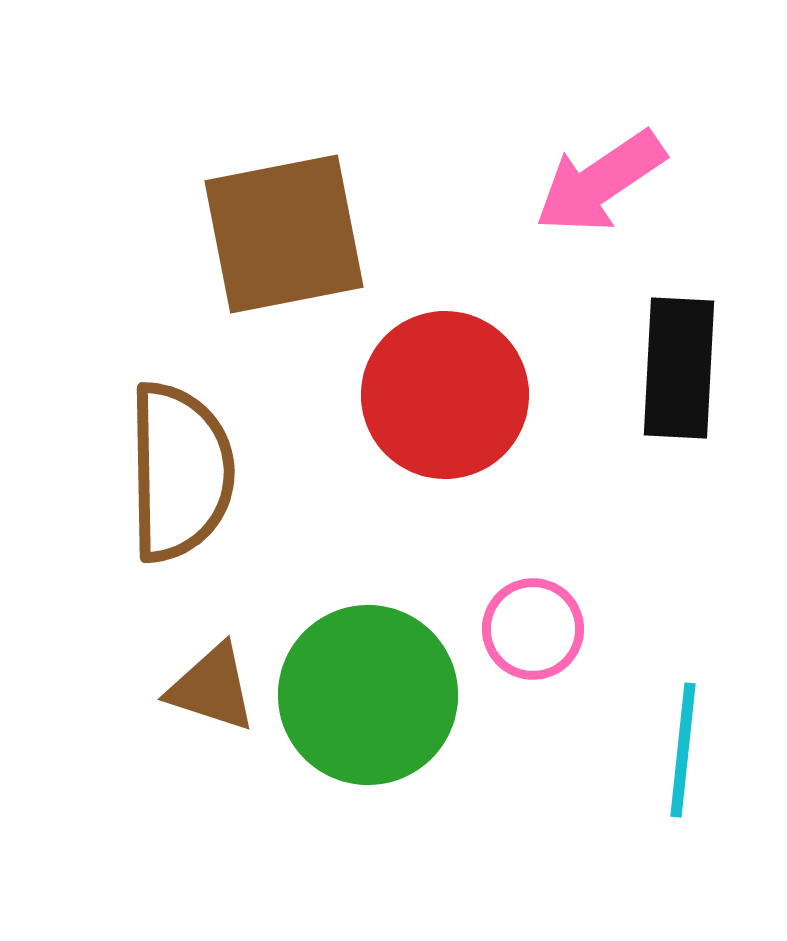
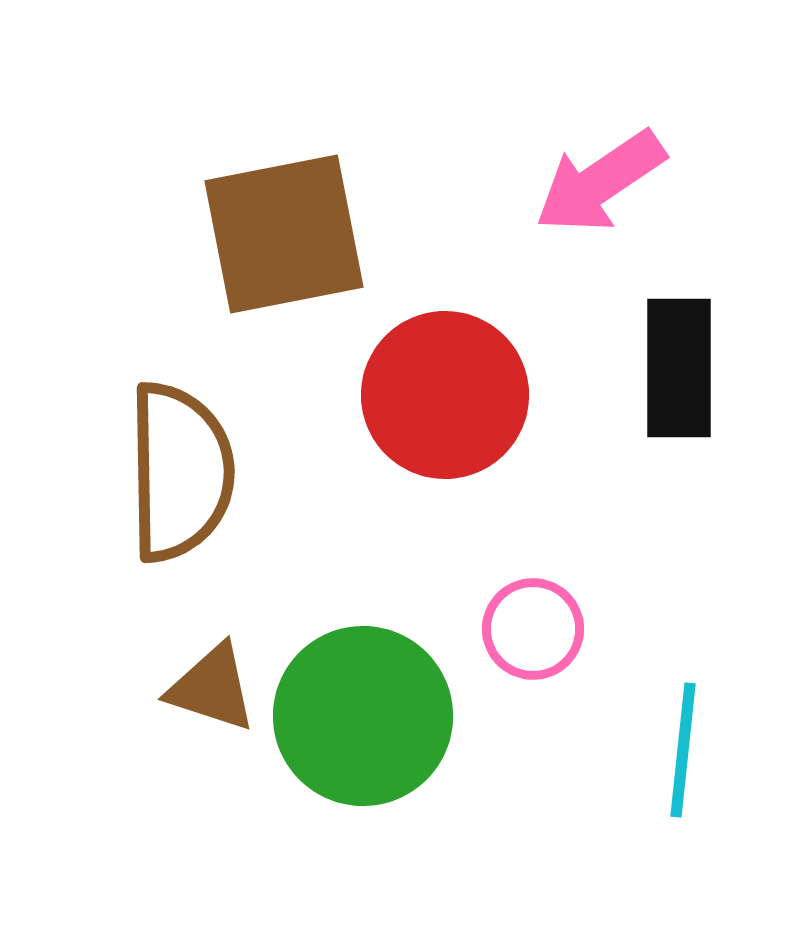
black rectangle: rotated 3 degrees counterclockwise
green circle: moved 5 px left, 21 px down
